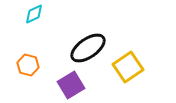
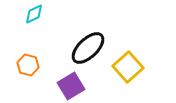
black ellipse: rotated 9 degrees counterclockwise
yellow square: rotated 8 degrees counterclockwise
purple square: moved 1 px down
